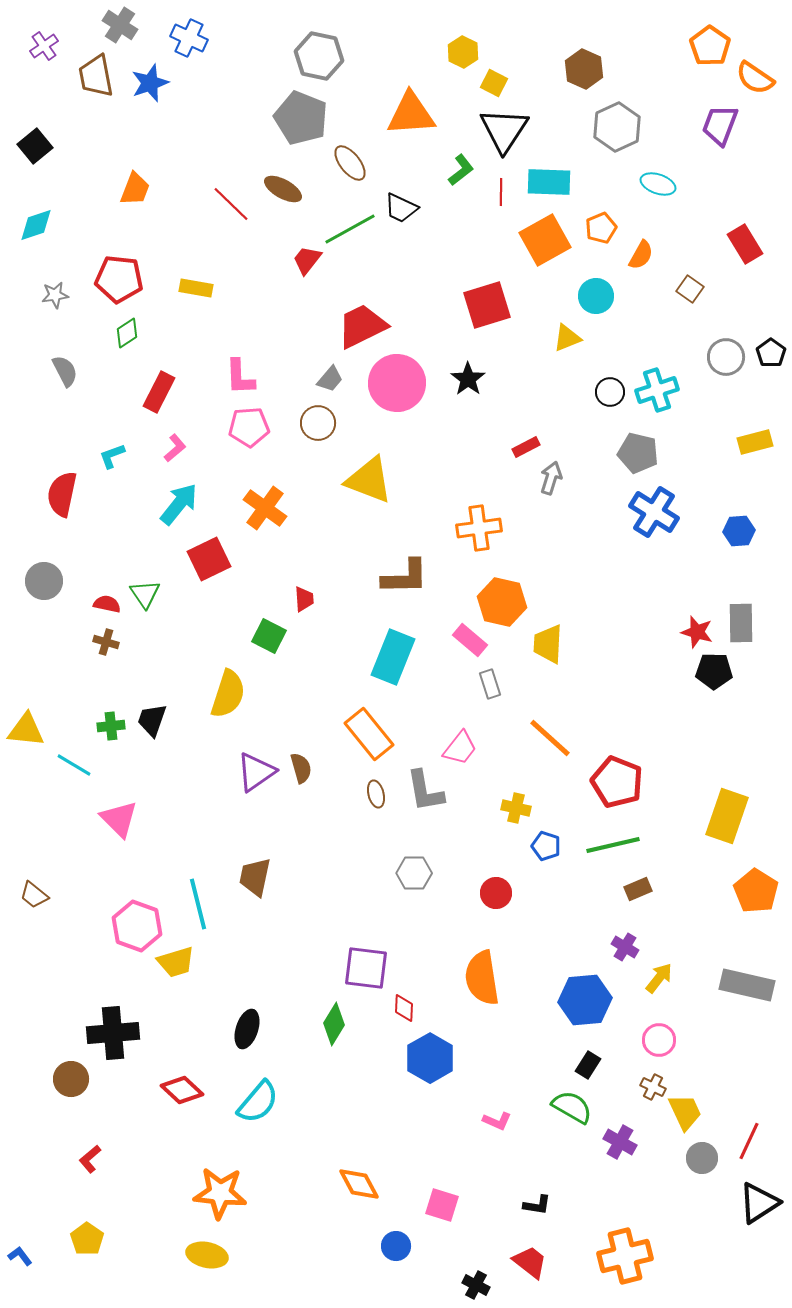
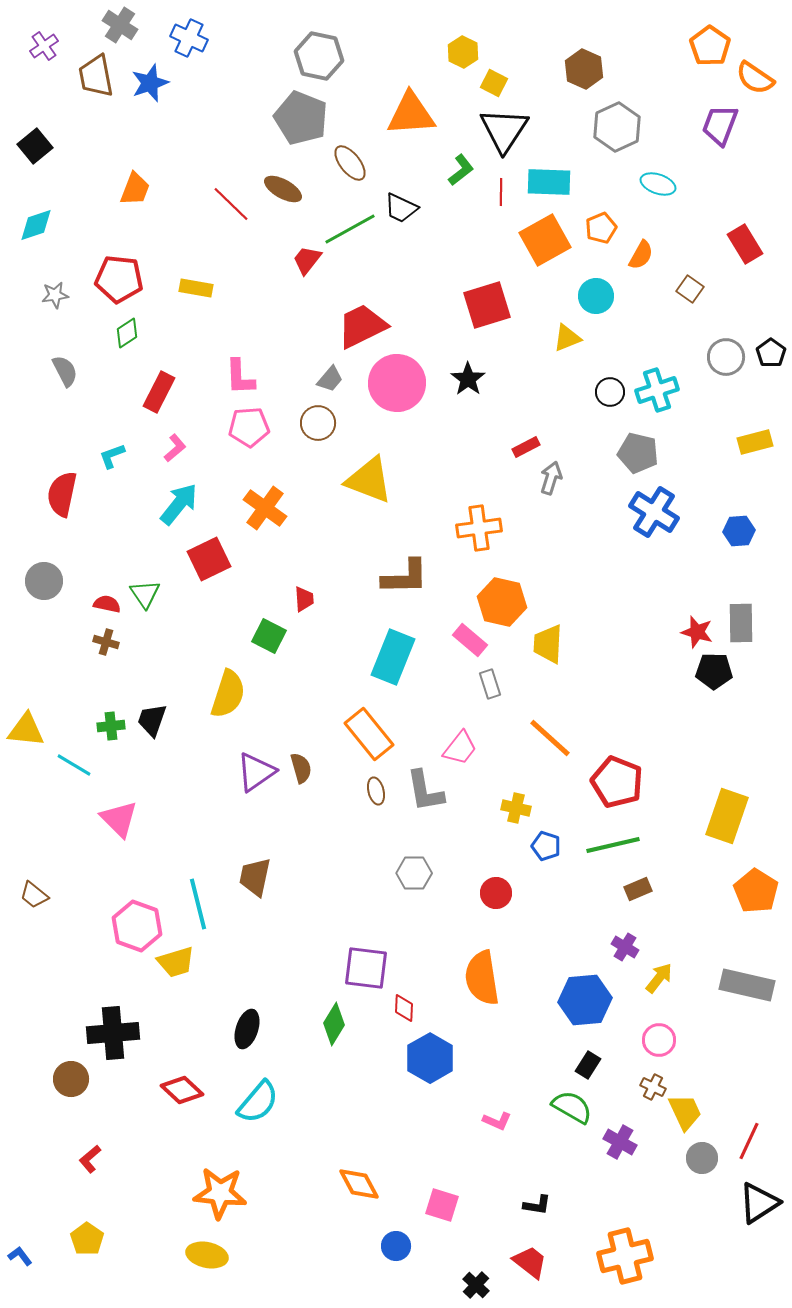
brown ellipse at (376, 794): moved 3 px up
black cross at (476, 1285): rotated 16 degrees clockwise
